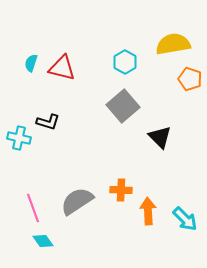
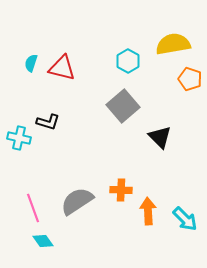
cyan hexagon: moved 3 px right, 1 px up
